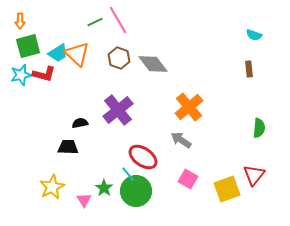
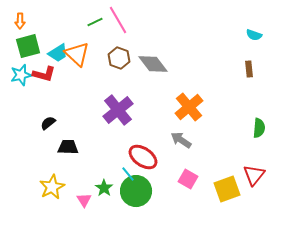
black semicircle: moved 32 px left; rotated 28 degrees counterclockwise
